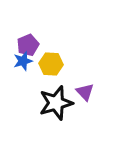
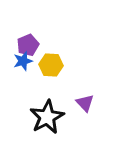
yellow hexagon: moved 1 px down
purple triangle: moved 11 px down
black star: moved 9 px left, 14 px down; rotated 12 degrees counterclockwise
